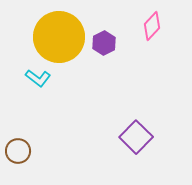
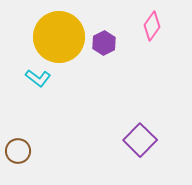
pink diamond: rotated 8 degrees counterclockwise
purple square: moved 4 px right, 3 px down
